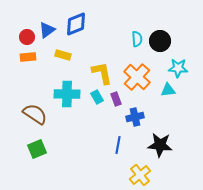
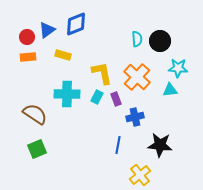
cyan triangle: moved 2 px right
cyan rectangle: rotated 56 degrees clockwise
